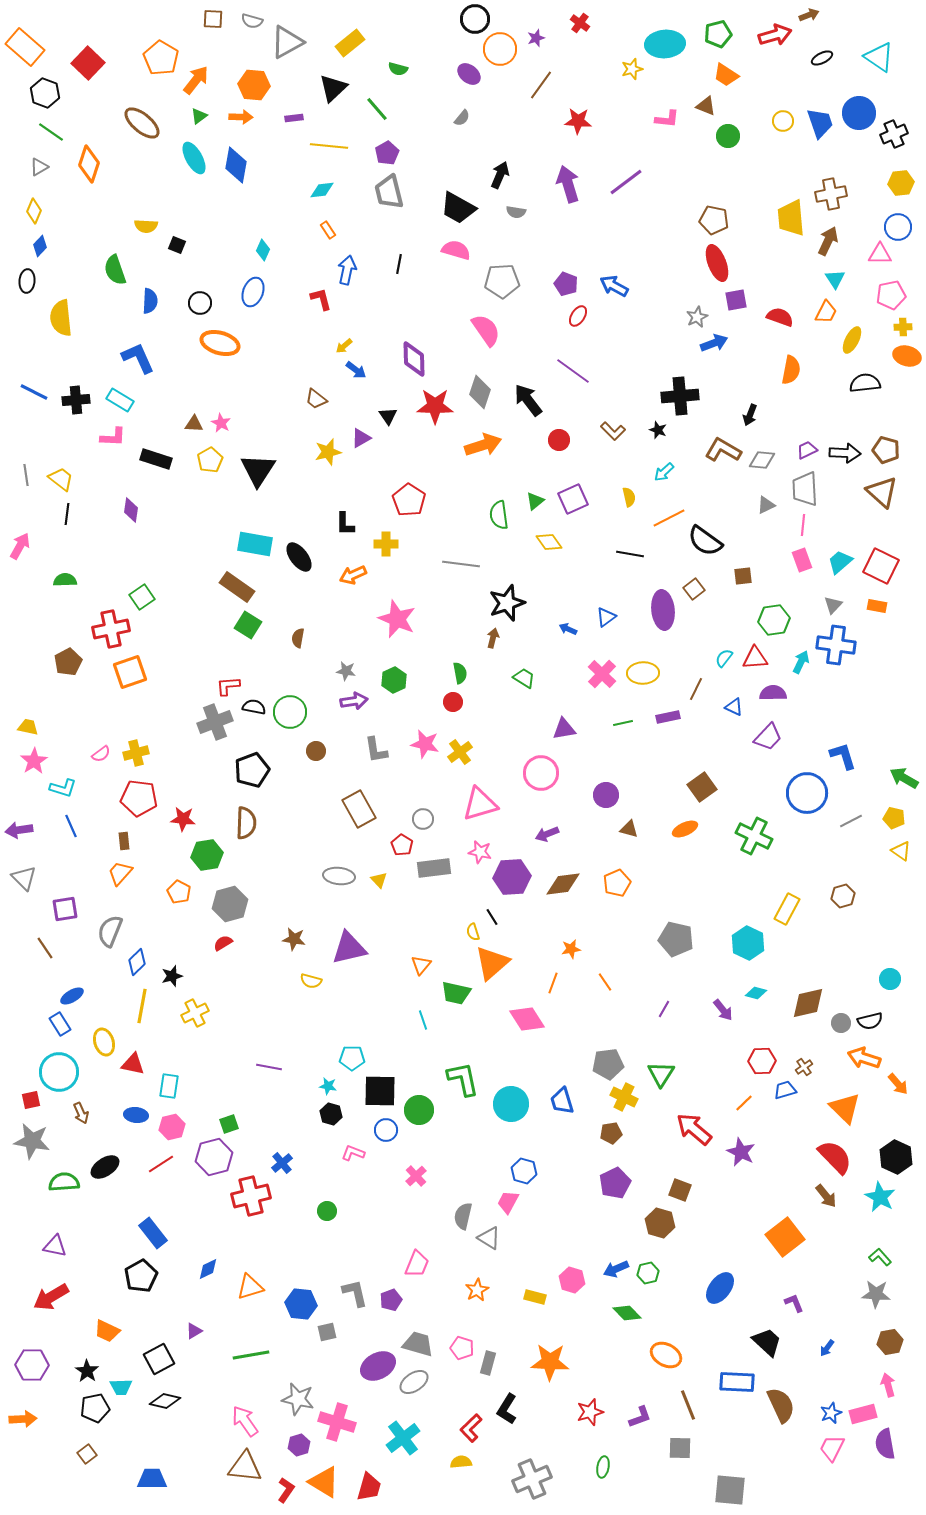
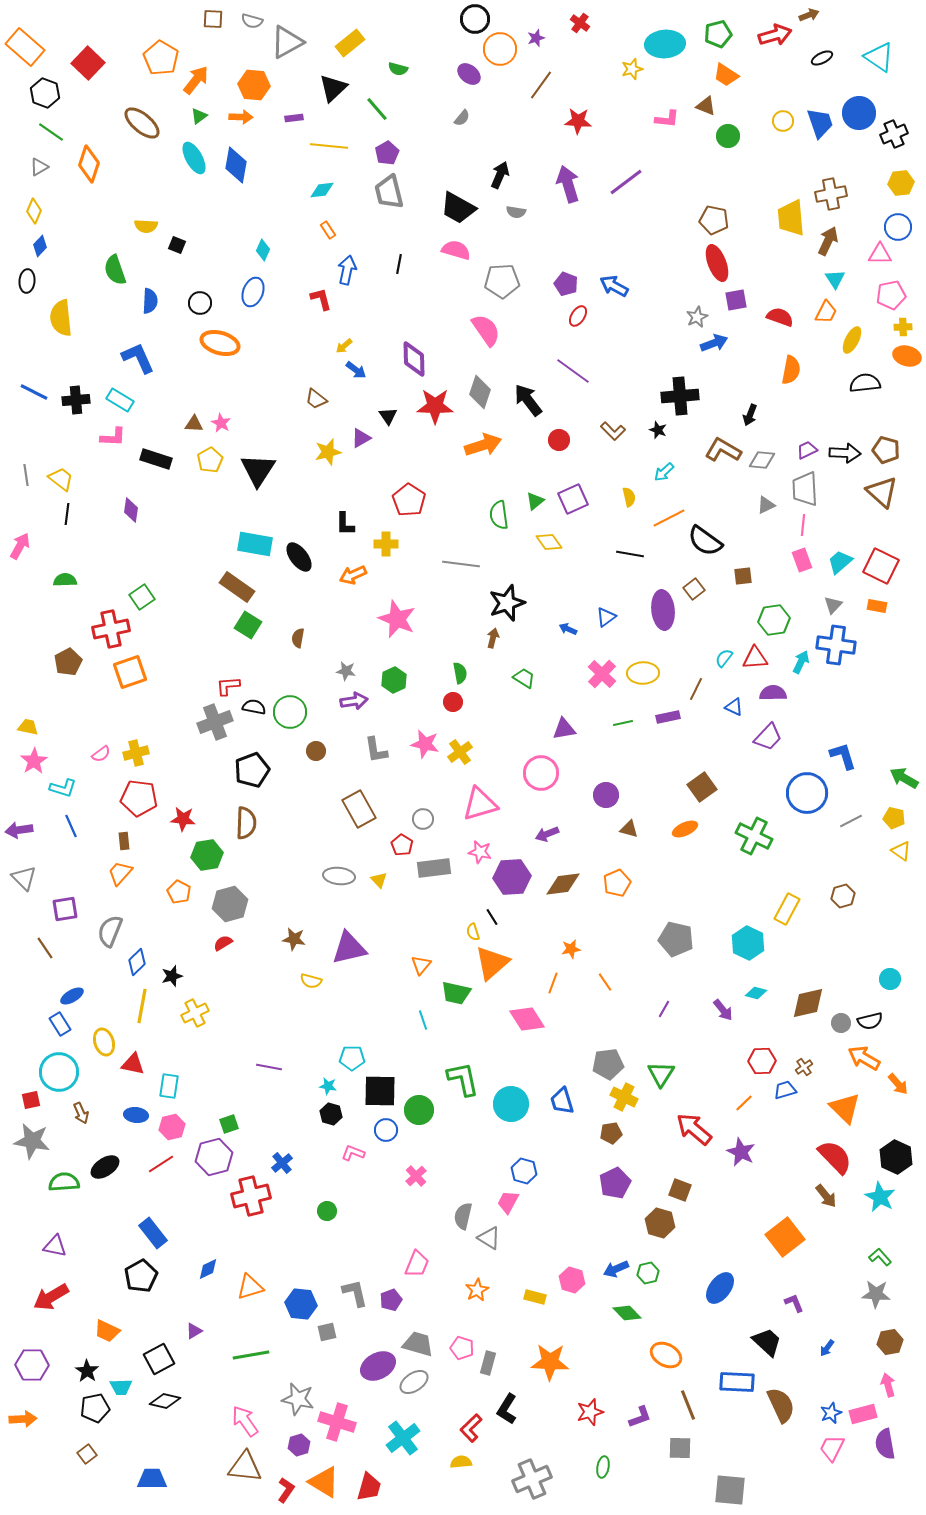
orange arrow at (864, 1058): rotated 12 degrees clockwise
